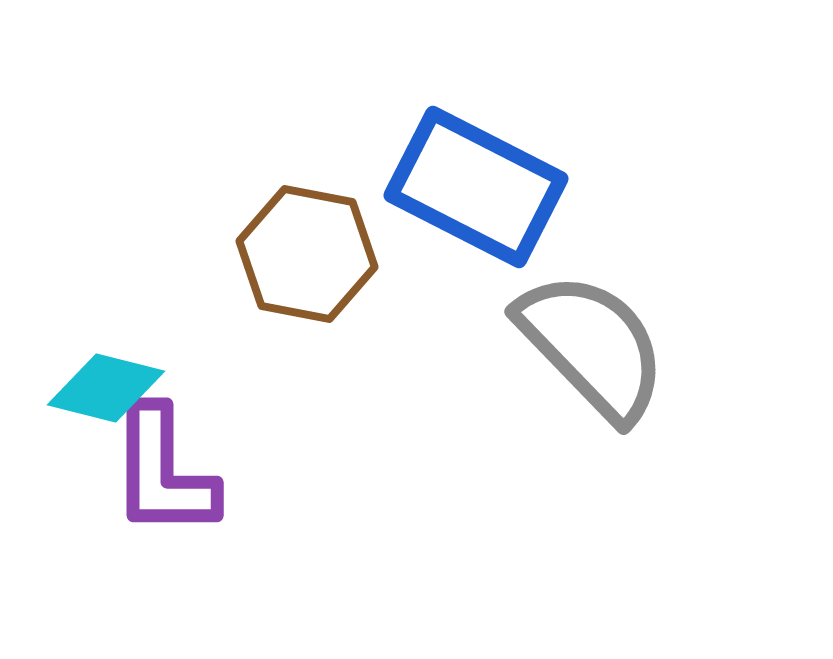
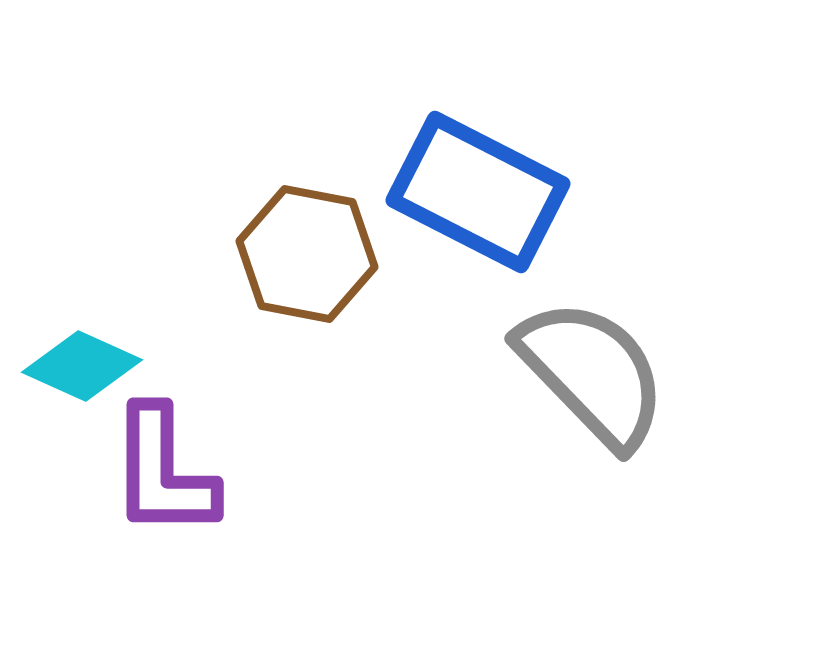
blue rectangle: moved 2 px right, 5 px down
gray semicircle: moved 27 px down
cyan diamond: moved 24 px left, 22 px up; rotated 10 degrees clockwise
